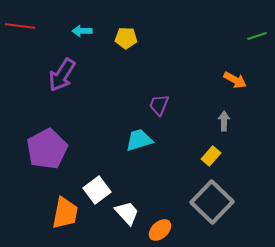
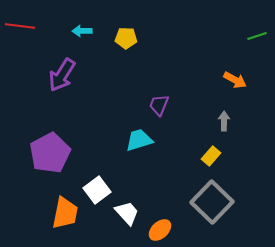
purple pentagon: moved 3 px right, 4 px down
